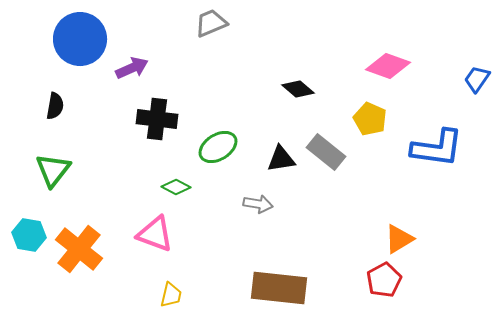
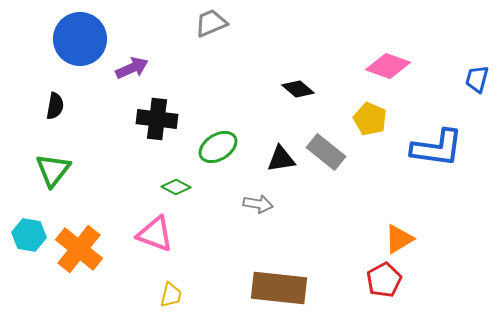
blue trapezoid: rotated 20 degrees counterclockwise
